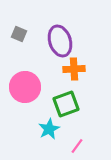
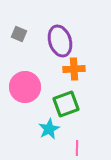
pink line: moved 2 px down; rotated 35 degrees counterclockwise
